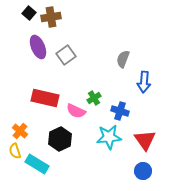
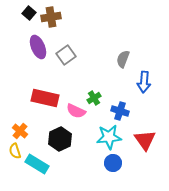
blue circle: moved 30 px left, 8 px up
